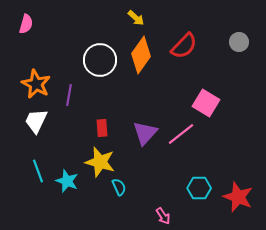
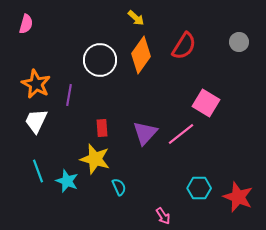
red semicircle: rotated 12 degrees counterclockwise
yellow star: moved 5 px left, 3 px up
